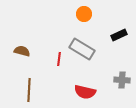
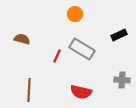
orange circle: moved 9 px left
brown semicircle: moved 12 px up
red line: moved 2 px left, 3 px up; rotated 16 degrees clockwise
red semicircle: moved 4 px left
